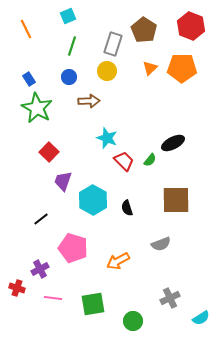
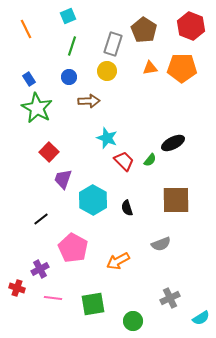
orange triangle: rotated 35 degrees clockwise
purple trapezoid: moved 2 px up
pink pentagon: rotated 12 degrees clockwise
